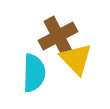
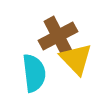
cyan semicircle: rotated 9 degrees counterclockwise
